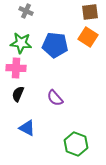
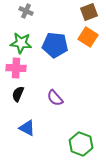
brown square: moved 1 px left; rotated 12 degrees counterclockwise
green hexagon: moved 5 px right
